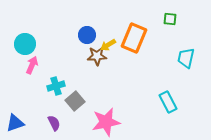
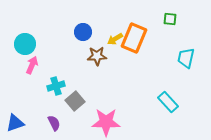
blue circle: moved 4 px left, 3 px up
yellow arrow: moved 7 px right, 6 px up
cyan rectangle: rotated 15 degrees counterclockwise
pink star: rotated 12 degrees clockwise
